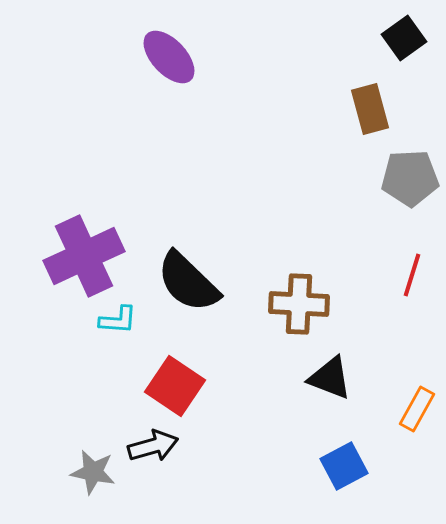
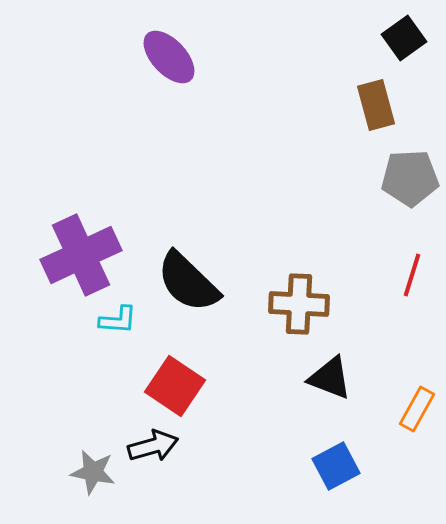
brown rectangle: moved 6 px right, 4 px up
purple cross: moved 3 px left, 1 px up
blue square: moved 8 px left
